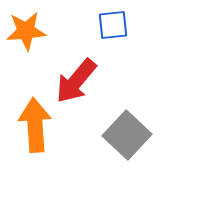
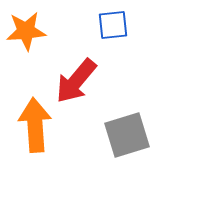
gray square: rotated 30 degrees clockwise
